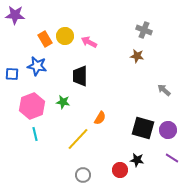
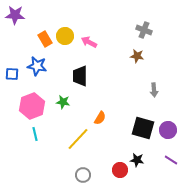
gray arrow: moved 10 px left; rotated 136 degrees counterclockwise
purple line: moved 1 px left, 2 px down
